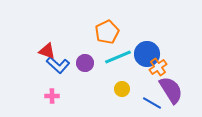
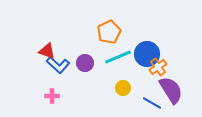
orange pentagon: moved 2 px right
yellow circle: moved 1 px right, 1 px up
